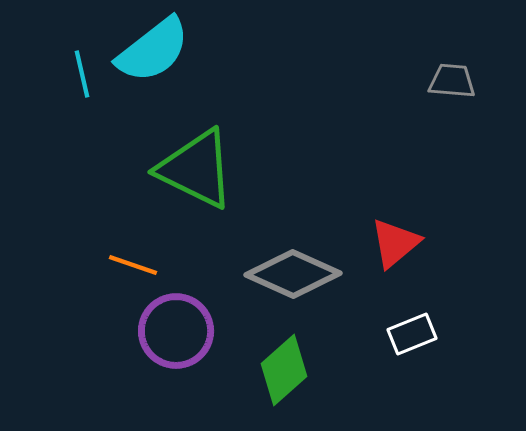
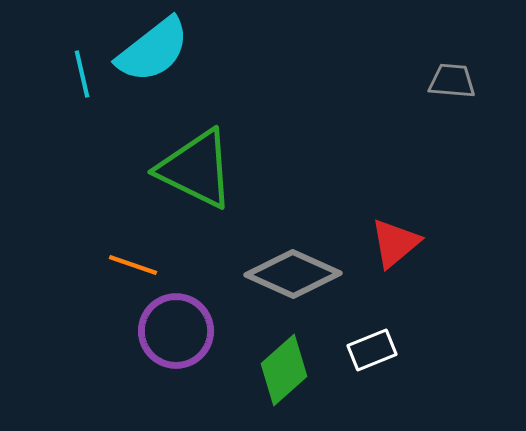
white rectangle: moved 40 px left, 16 px down
